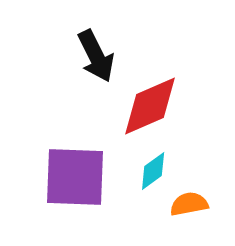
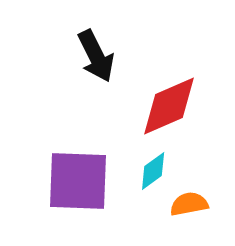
red diamond: moved 19 px right
purple square: moved 3 px right, 4 px down
